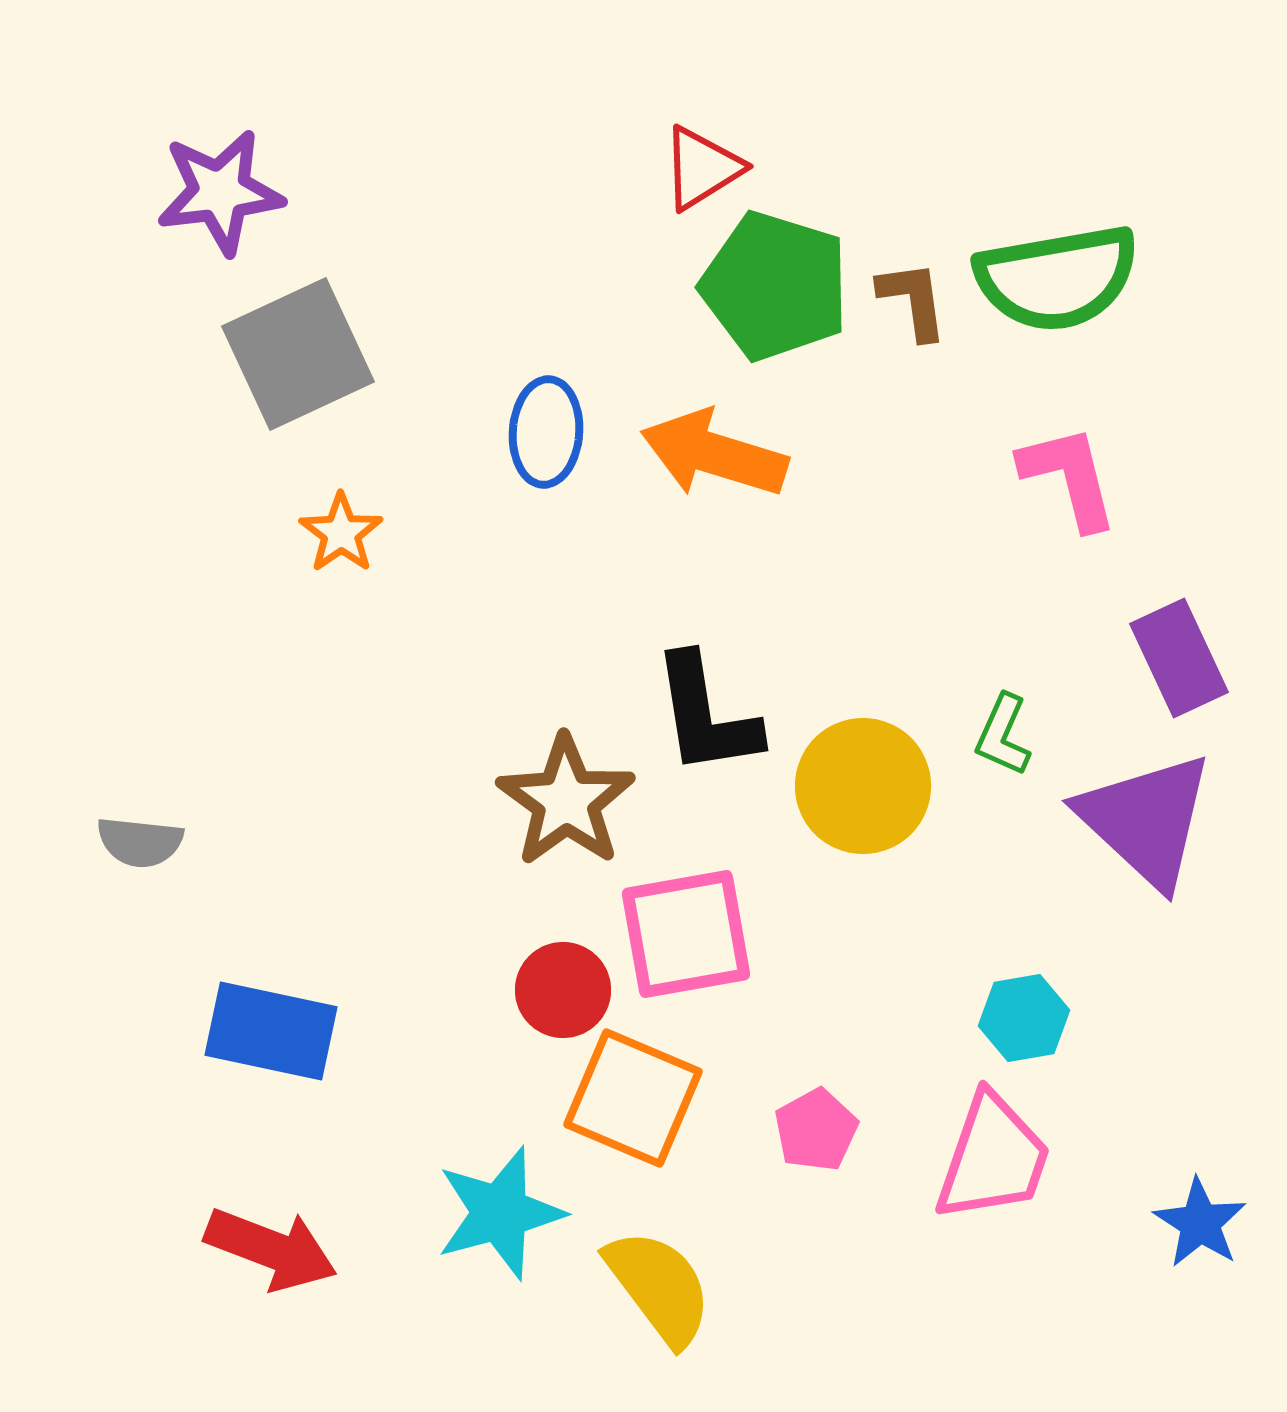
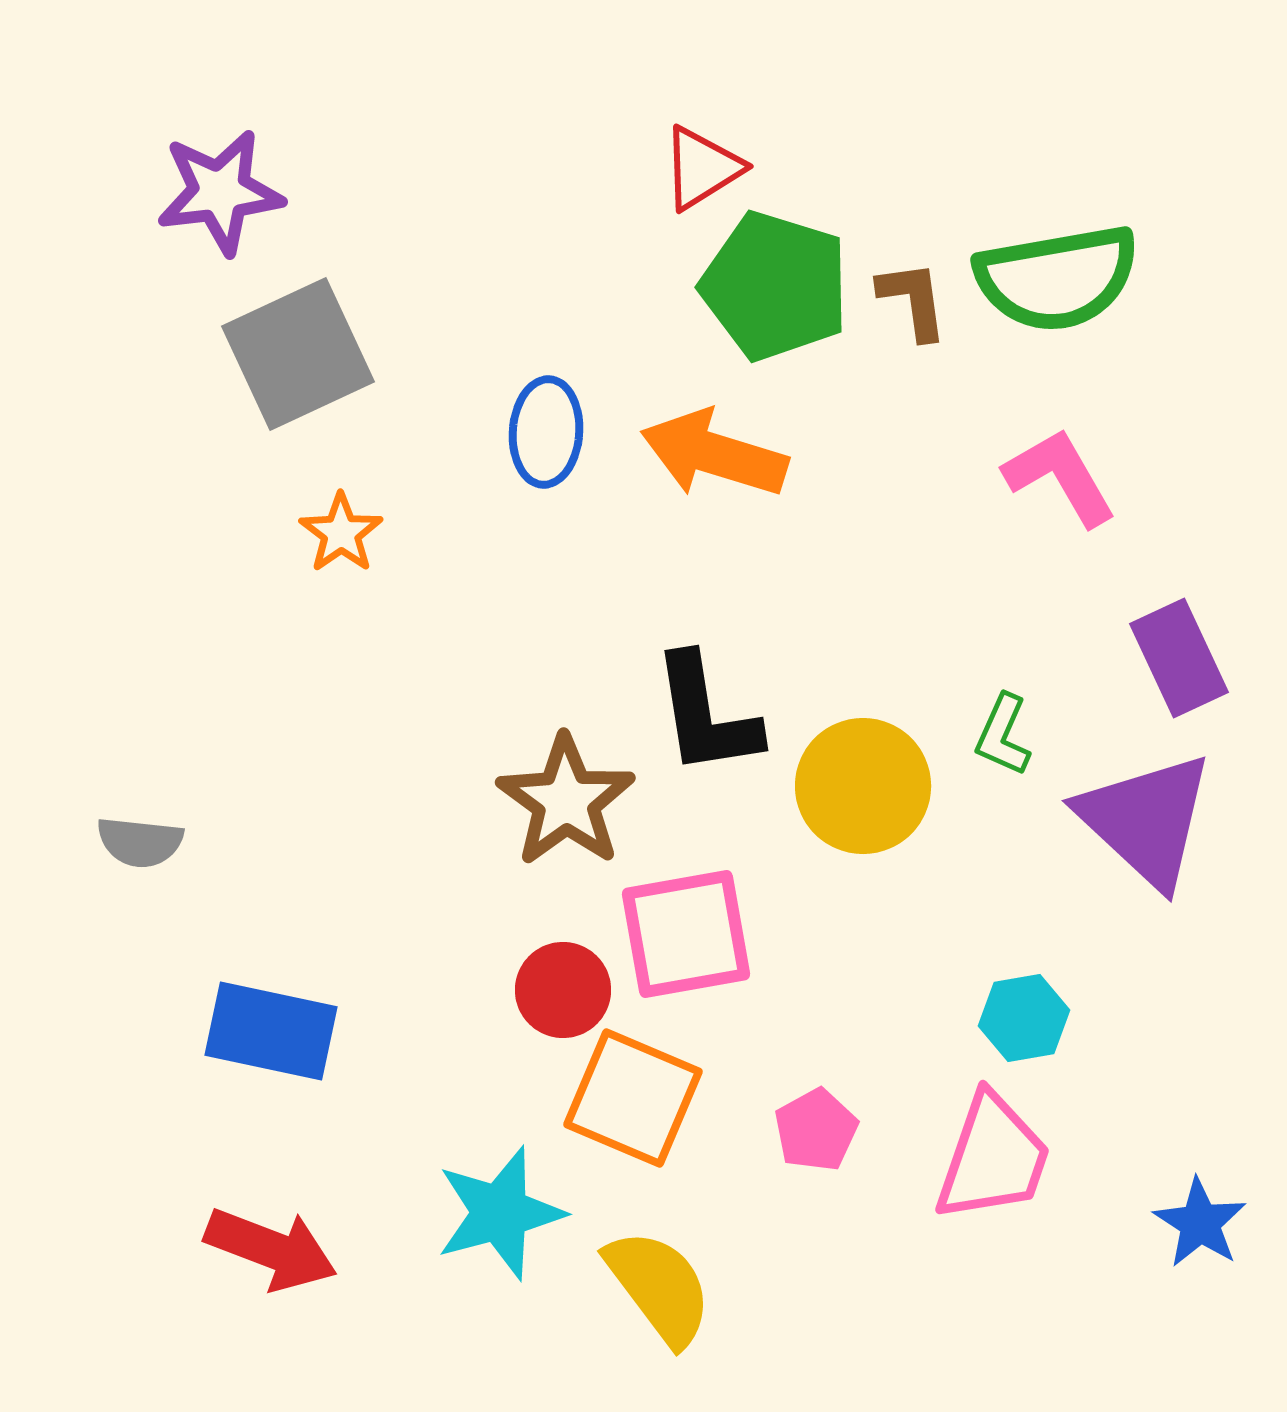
pink L-shape: moved 9 px left; rotated 16 degrees counterclockwise
